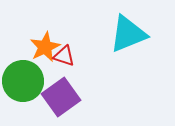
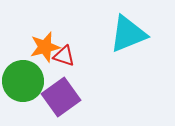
orange star: rotated 12 degrees clockwise
